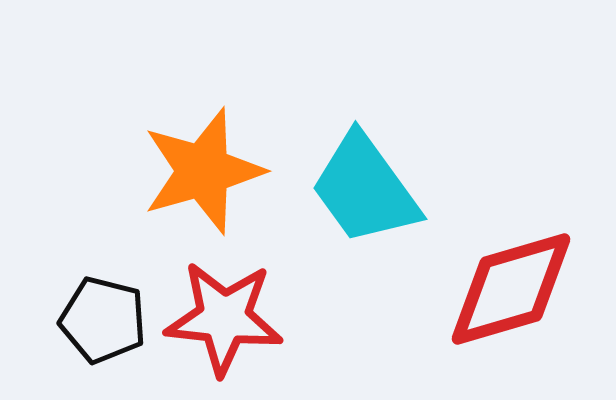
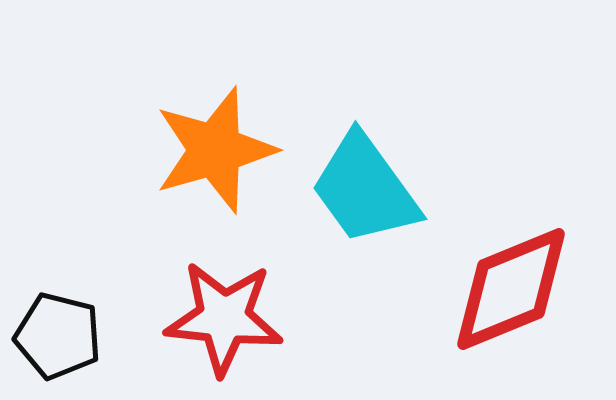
orange star: moved 12 px right, 21 px up
red diamond: rotated 6 degrees counterclockwise
black pentagon: moved 45 px left, 16 px down
